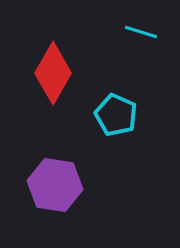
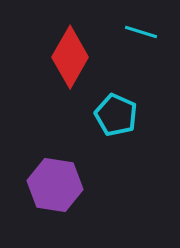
red diamond: moved 17 px right, 16 px up
